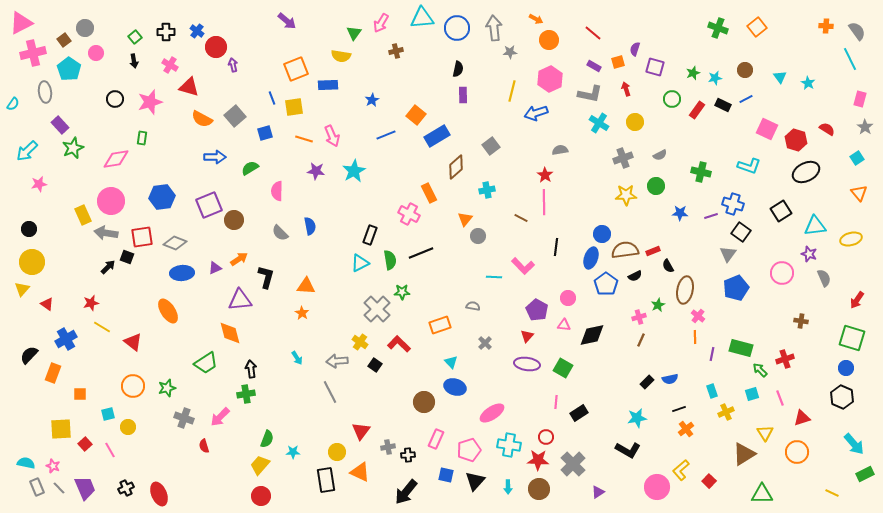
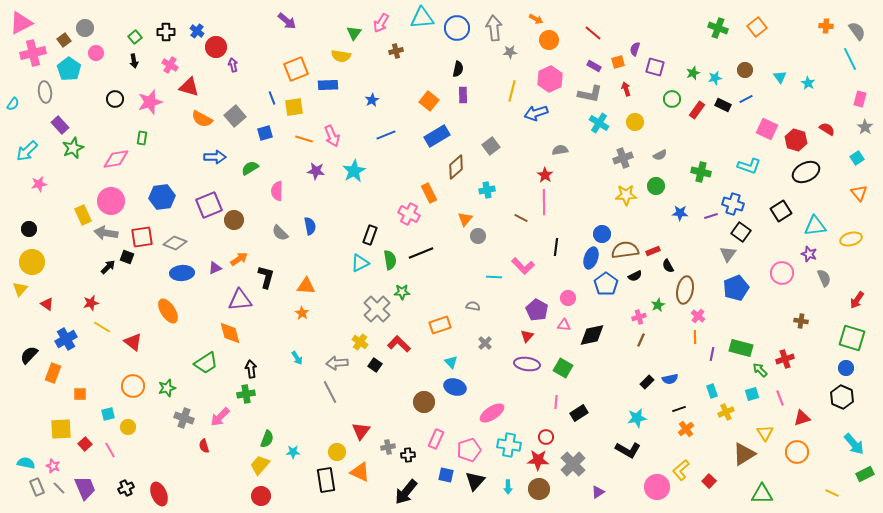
orange square at (416, 115): moved 13 px right, 14 px up
yellow triangle at (22, 289): moved 2 px left
gray arrow at (337, 361): moved 2 px down
